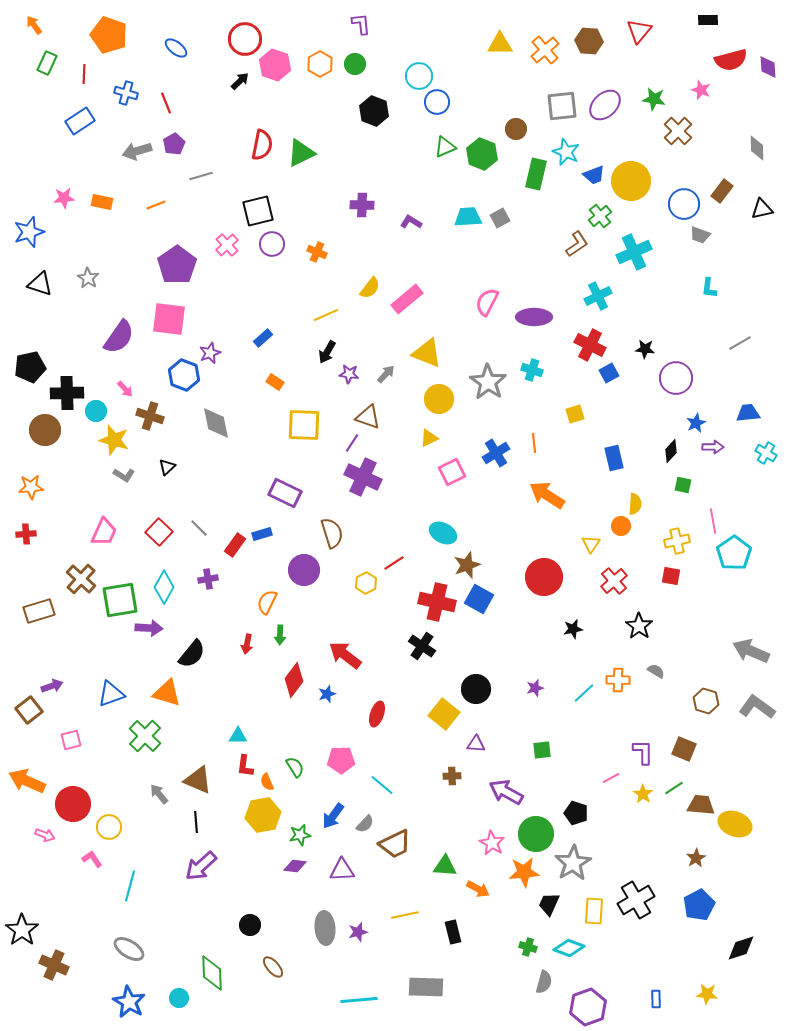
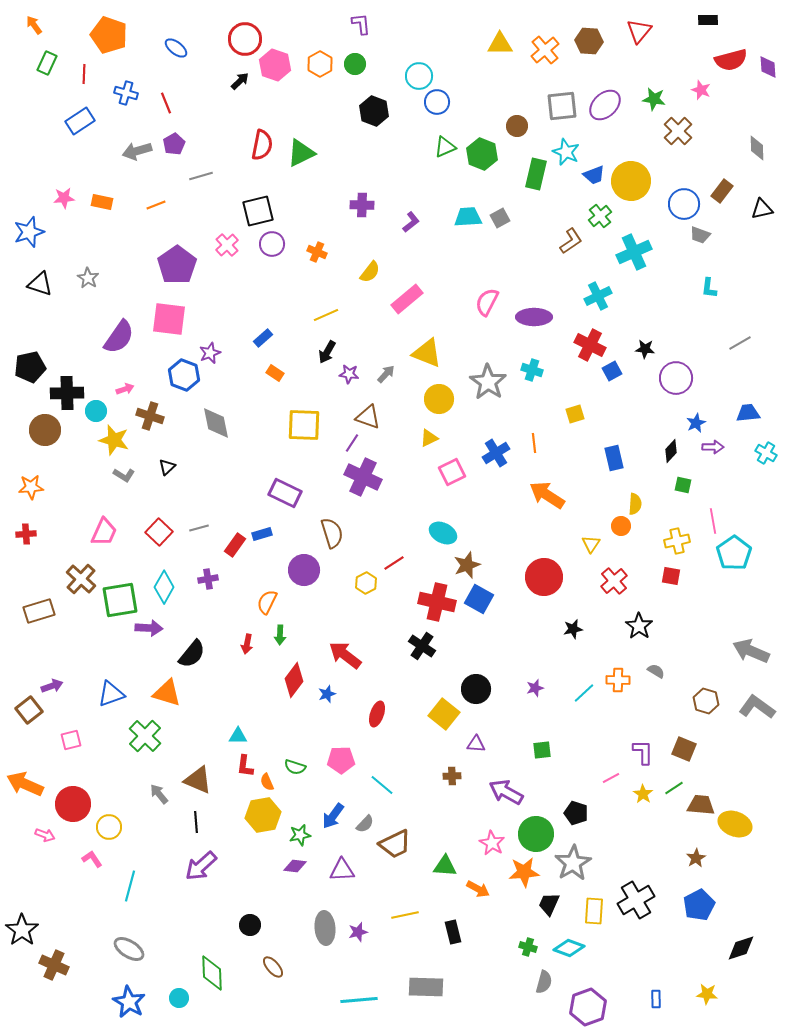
brown circle at (516, 129): moved 1 px right, 3 px up
purple L-shape at (411, 222): rotated 110 degrees clockwise
brown L-shape at (577, 244): moved 6 px left, 3 px up
yellow semicircle at (370, 288): moved 16 px up
blue square at (609, 373): moved 3 px right, 2 px up
orange rectangle at (275, 382): moved 9 px up
pink arrow at (125, 389): rotated 66 degrees counterclockwise
gray line at (199, 528): rotated 60 degrees counterclockwise
green semicircle at (295, 767): rotated 140 degrees clockwise
orange arrow at (27, 781): moved 2 px left, 3 px down
